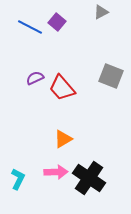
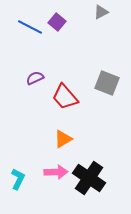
gray square: moved 4 px left, 7 px down
red trapezoid: moved 3 px right, 9 px down
